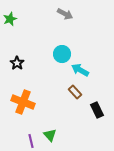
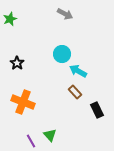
cyan arrow: moved 2 px left, 1 px down
purple line: rotated 16 degrees counterclockwise
